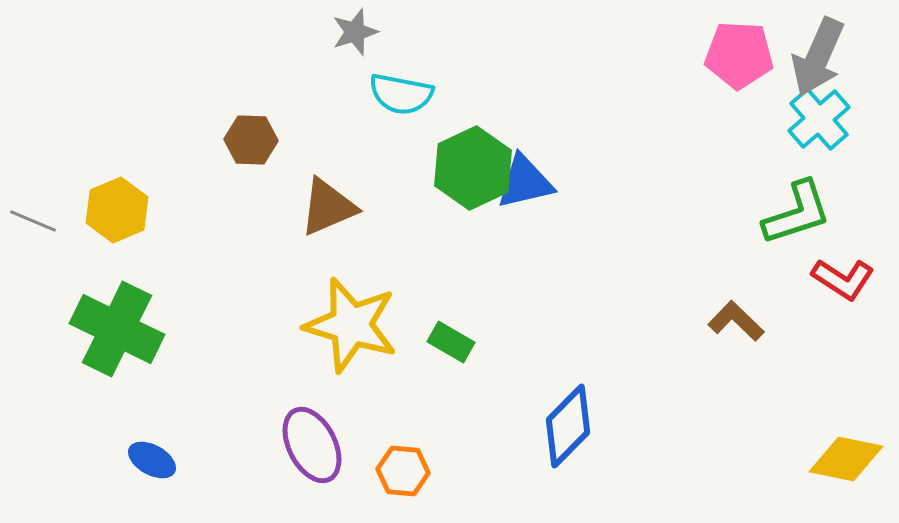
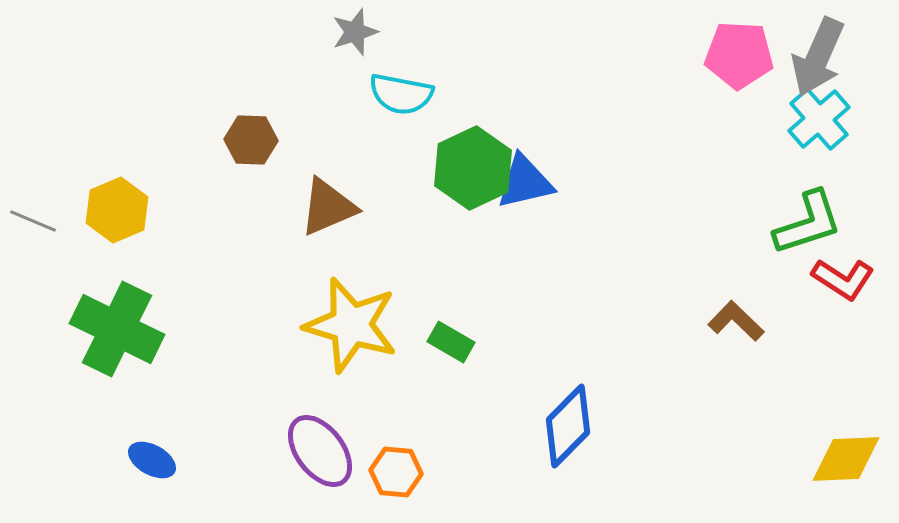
green L-shape: moved 11 px right, 10 px down
purple ellipse: moved 8 px right, 6 px down; rotated 10 degrees counterclockwise
yellow diamond: rotated 14 degrees counterclockwise
orange hexagon: moved 7 px left, 1 px down
